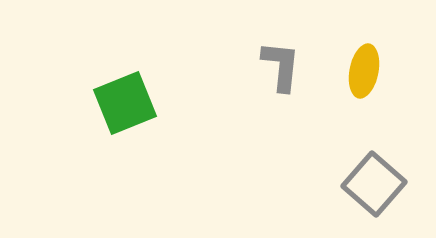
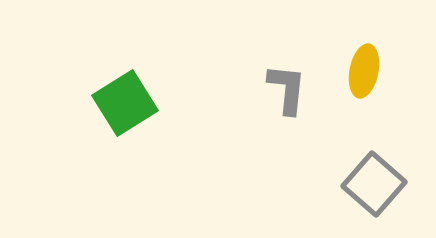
gray L-shape: moved 6 px right, 23 px down
green square: rotated 10 degrees counterclockwise
